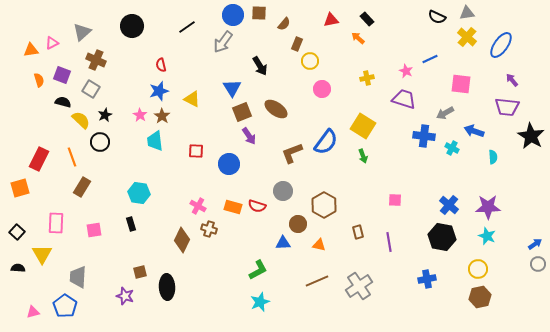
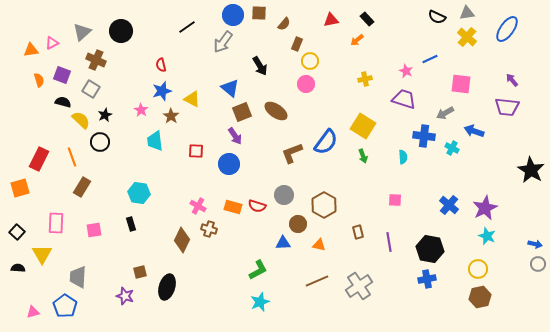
black circle at (132, 26): moved 11 px left, 5 px down
orange arrow at (358, 38): moved 1 px left, 2 px down; rotated 80 degrees counterclockwise
blue ellipse at (501, 45): moved 6 px right, 16 px up
yellow cross at (367, 78): moved 2 px left, 1 px down
blue triangle at (232, 88): moved 2 px left; rotated 18 degrees counterclockwise
pink circle at (322, 89): moved 16 px left, 5 px up
blue star at (159, 91): moved 3 px right
brown ellipse at (276, 109): moved 2 px down
pink star at (140, 115): moved 1 px right, 5 px up
brown star at (162, 116): moved 9 px right
purple arrow at (249, 136): moved 14 px left
black star at (531, 136): moved 34 px down
cyan semicircle at (493, 157): moved 90 px left
gray circle at (283, 191): moved 1 px right, 4 px down
purple star at (488, 207): moved 3 px left, 1 px down; rotated 25 degrees counterclockwise
black hexagon at (442, 237): moved 12 px left, 12 px down
blue arrow at (535, 244): rotated 48 degrees clockwise
black ellipse at (167, 287): rotated 20 degrees clockwise
